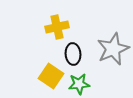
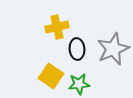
black ellipse: moved 4 px right, 5 px up
